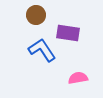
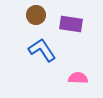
purple rectangle: moved 3 px right, 9 px up
pink semicircle: rotated 12 degrees clockwise
